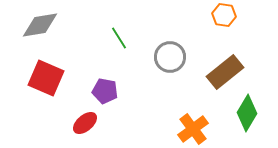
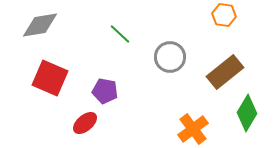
green line: moved 1 px right, 4 px up; rotated 15 degrees counterclockwise
red square: moved 4 px right
